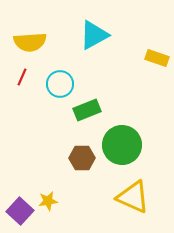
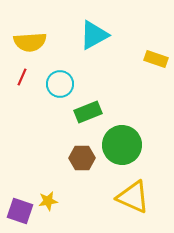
yellow rectangle: moved 1 px left, 1 px down
green rectangle: moved 1 px right, 2 px down
purple square: rotated 24 degrees counterclockwise
